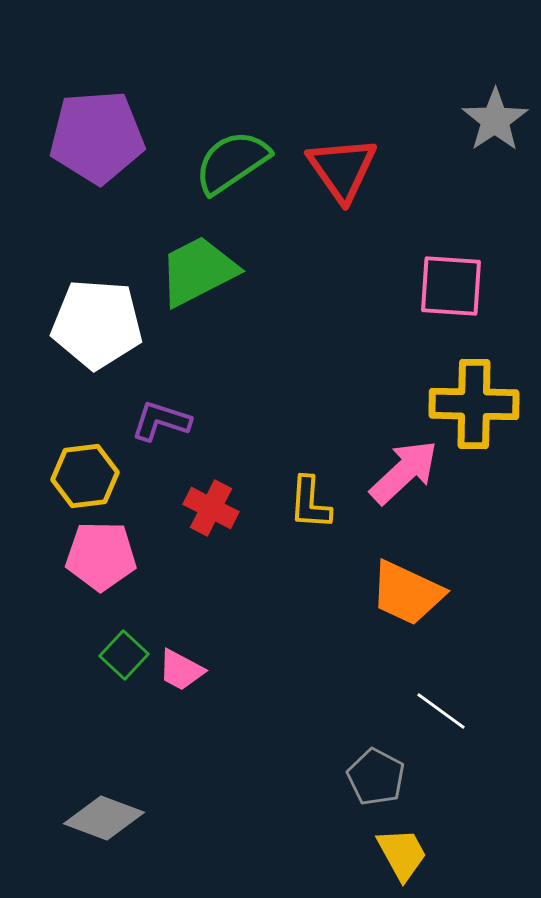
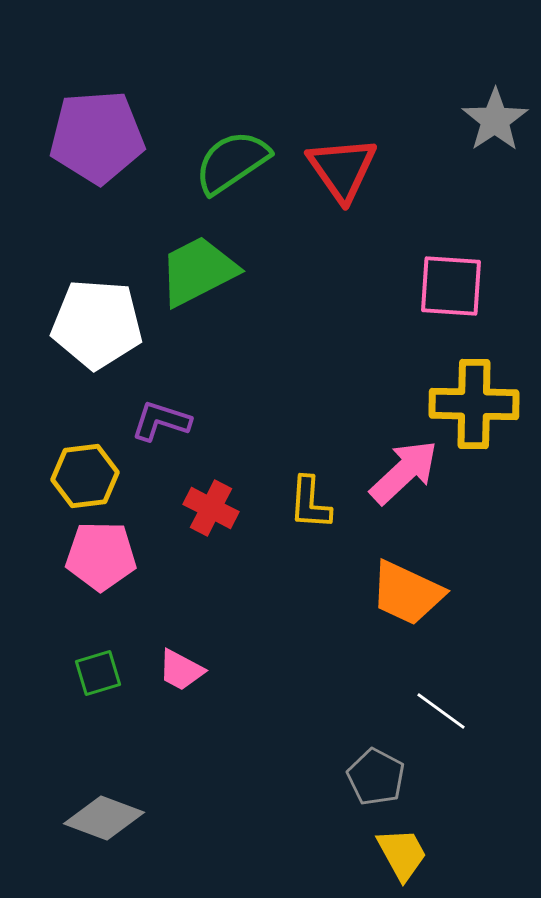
green square: moved 26 px left, 18 px down; rotated 30 degrees clockwise
